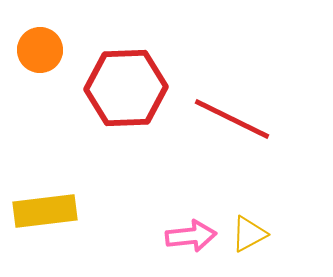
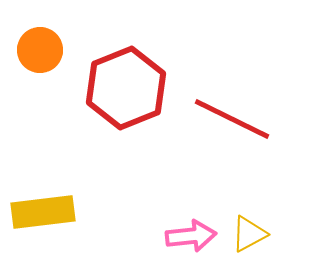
red hexagon: rotated 20 degrees counterclockwise
yellow rectangle: moved 2 px left, 1 px down
